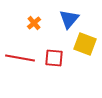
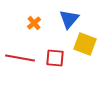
red square: moved 1 px right
